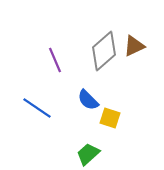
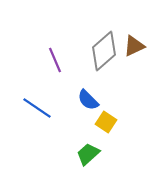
yellow square: moved 4 px left, 4 px down; rotated 15 degrees clockwise
